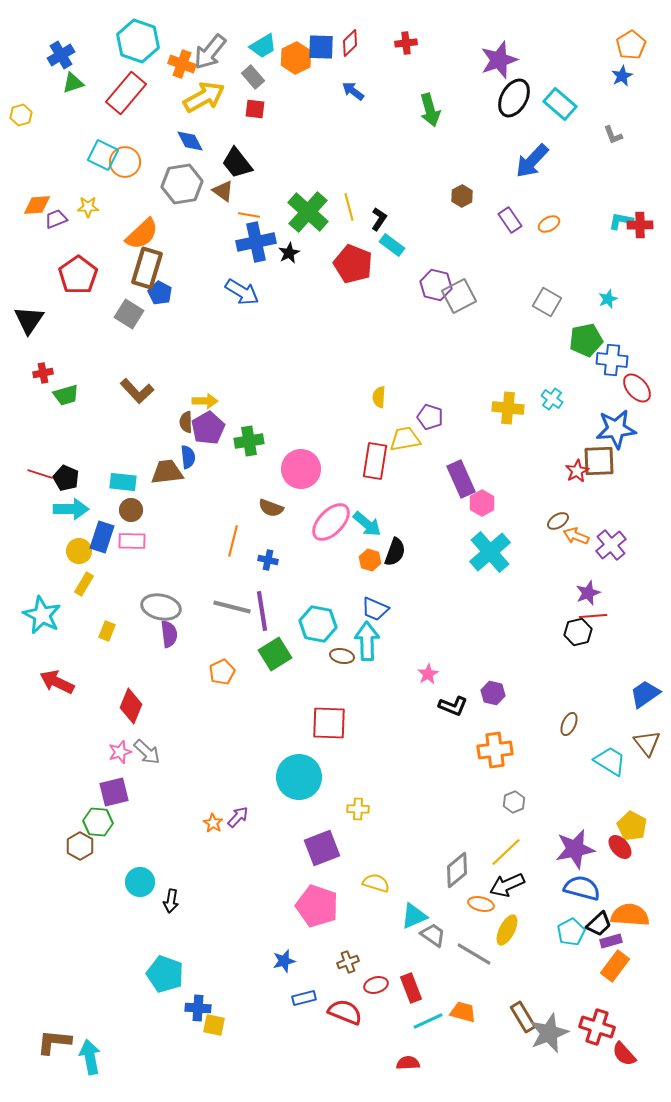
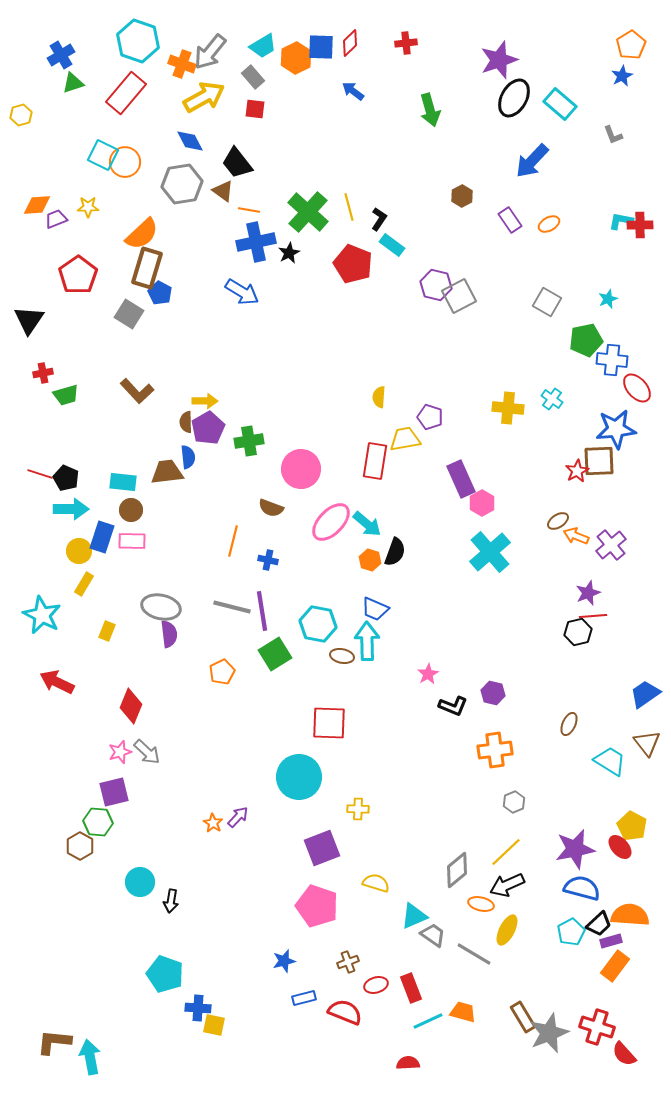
orange line at (249, 215): moved 5 px up
